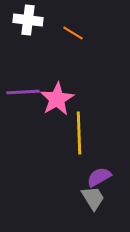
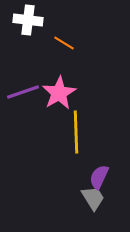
orange line: moved 9 px left, 10 px down
purple line: rotated 16 degrees counterclockwise
pink star: moved 2 px right, 6 px up
yellow line: moved 3 px left, 1 px up
purple semicircle: rotated 35 degrees counterclockwise
